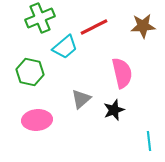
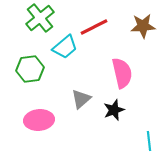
green cross: rotated 16 degrees counterclockwise
green hexagon: moved 3 px up; rotated 20 degrees counterclockwise
pink ellipse: moved 2 px right
